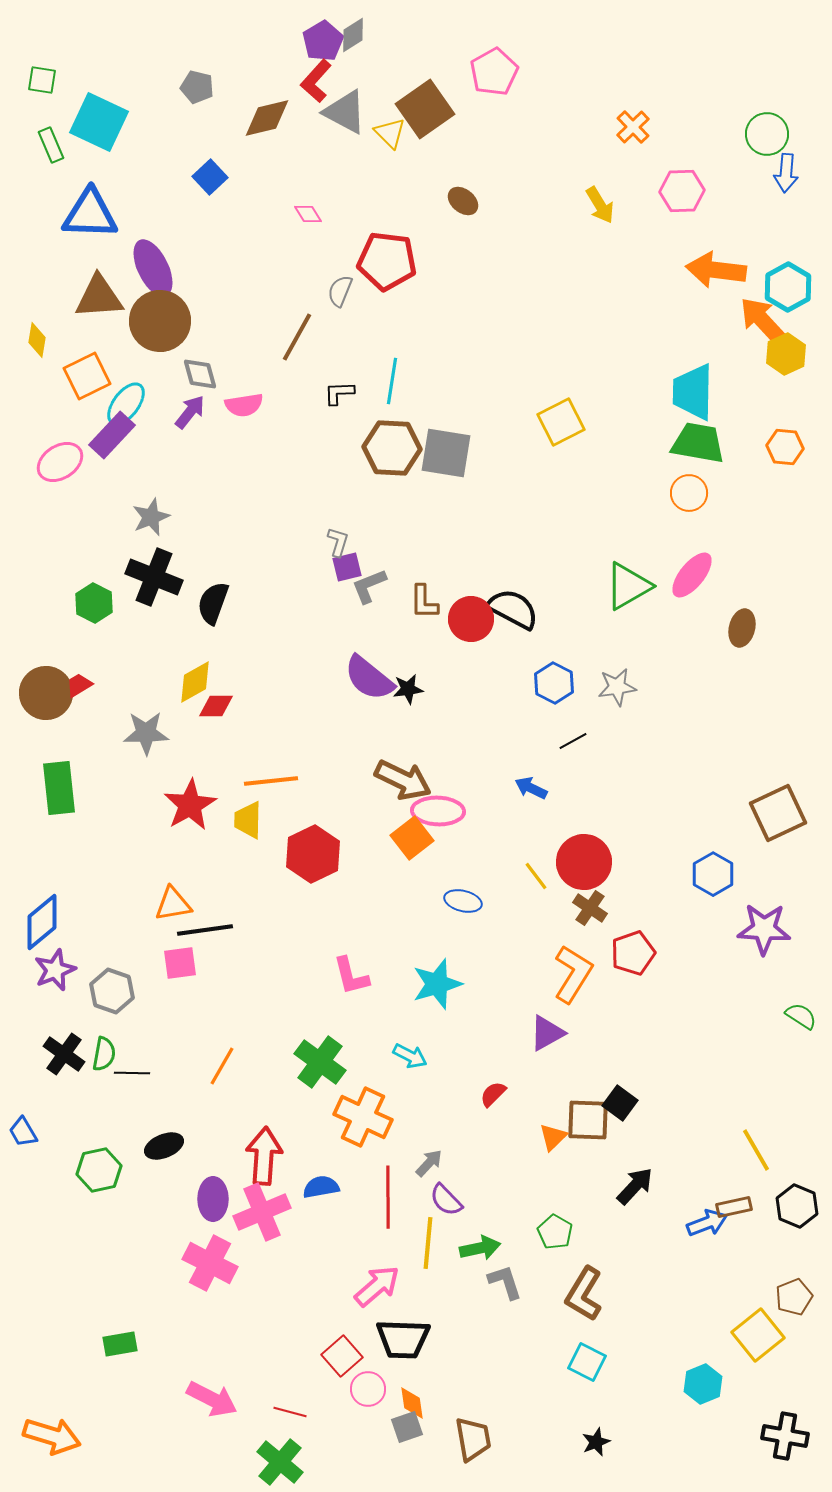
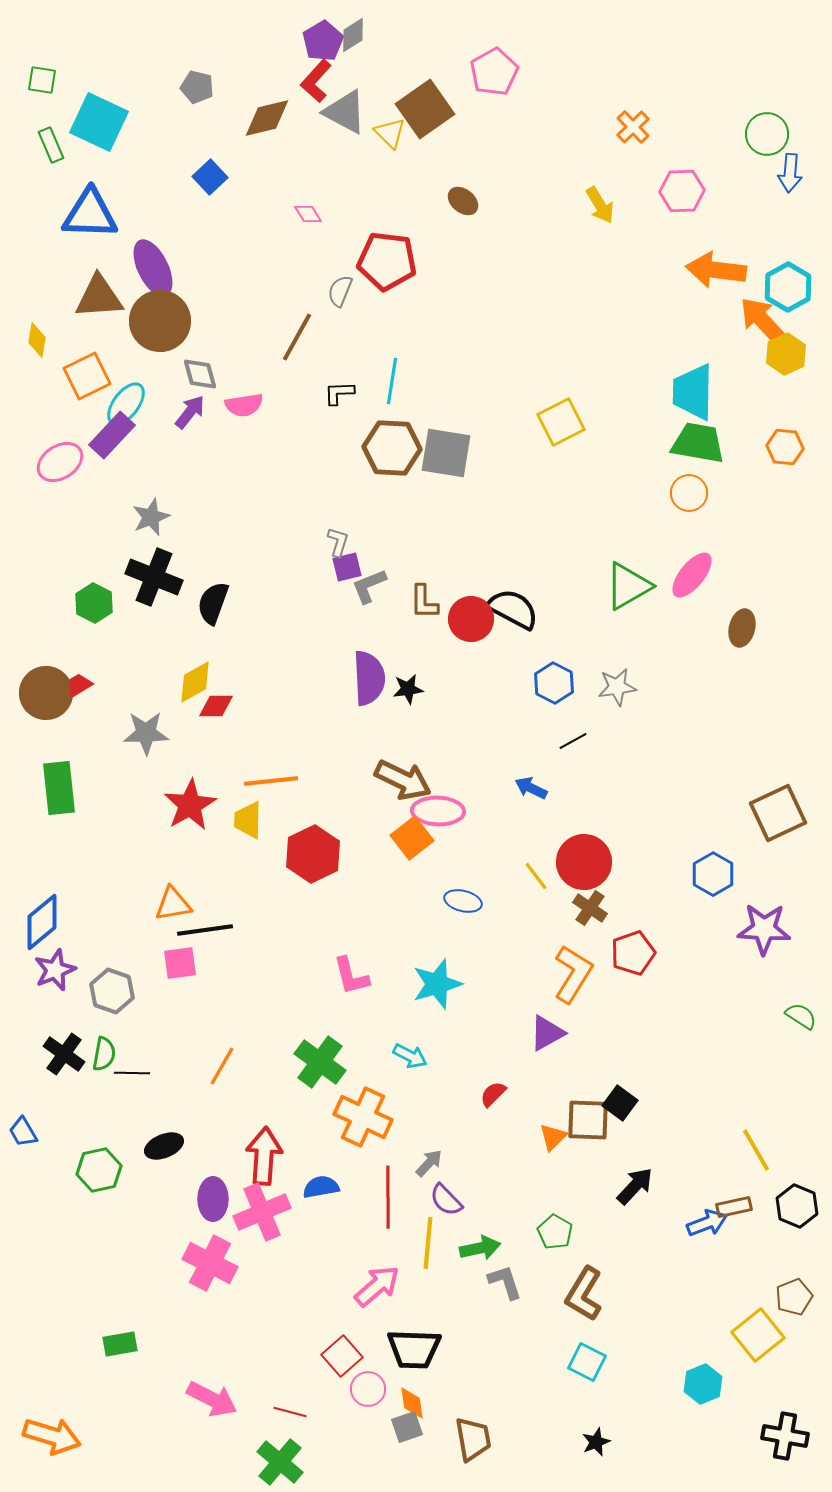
blue arrow at (786, 173): moved 4 px right
purple semicircle at (369, 678): rotated 132 degrees counterclockwise
black trapezoid at (403, 1339): moved 11 px right, 10 px down
